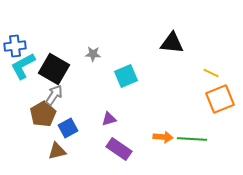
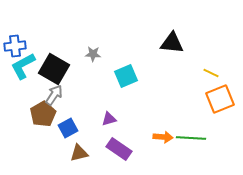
green line: moved 1 px left, 1 px up
brown triangle: moved 22 px right, 2 px down
